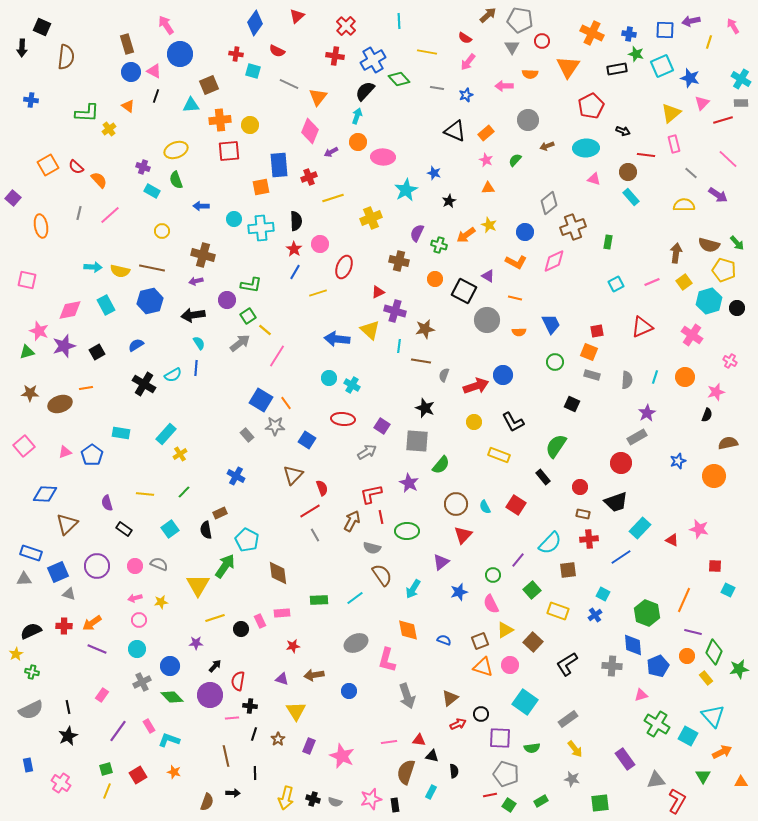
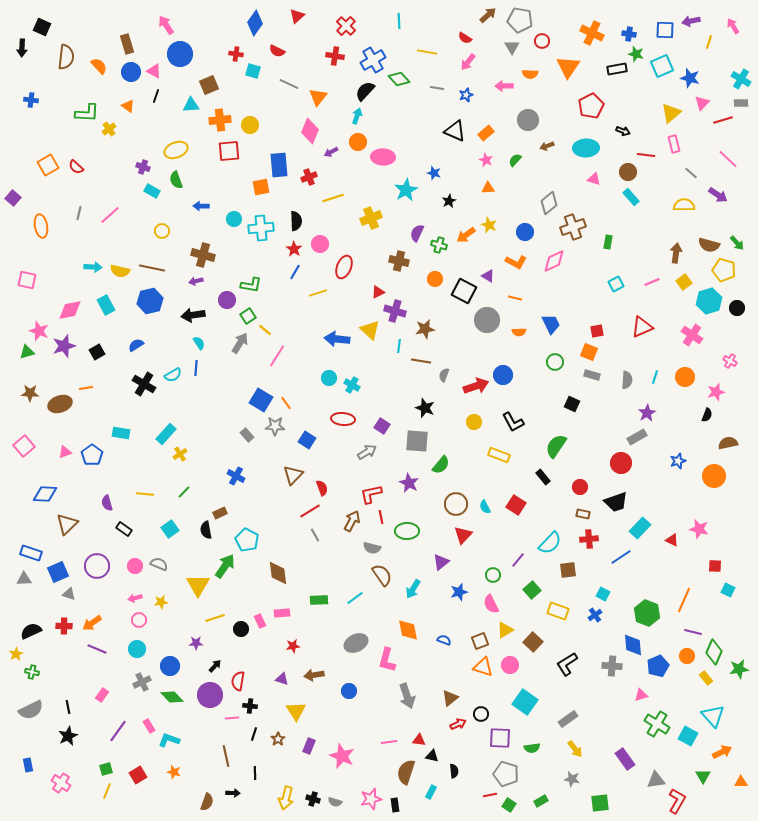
orange semicircle at (99, 180): moved 114 px up
gray arrow at (240, 343): rotated 20 degrees counterclockwise
